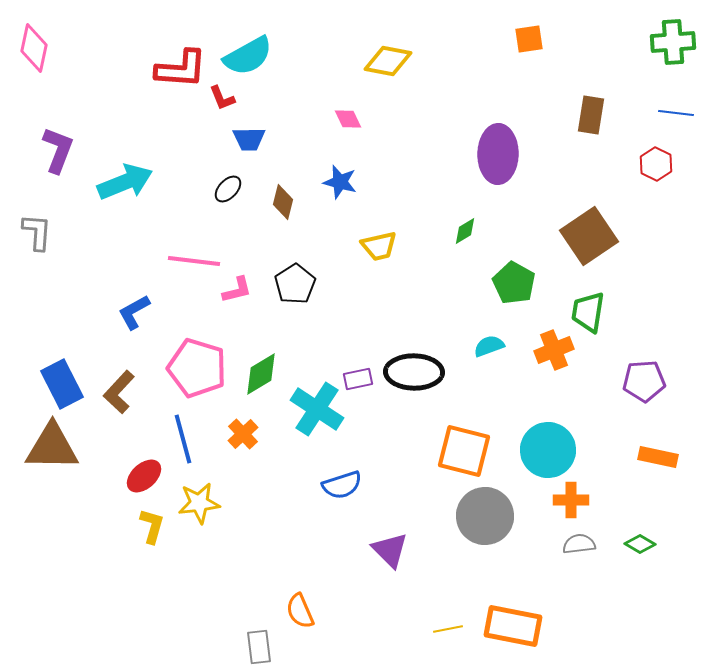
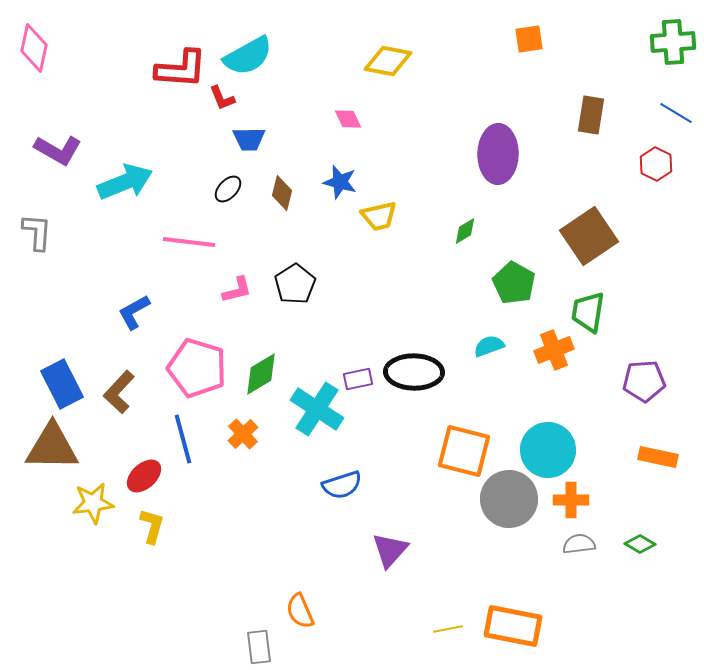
blue line at (676, 113): rotated 24 degrees clockwise
purple L-shape at (58, 150): rotated 99 degrees clockwise
brown diamond at (283, 202): moved 1 px left, 9 px up
yellow trapezoid at (379, 246): moved 30 px up
pink line at (194, 261): moved 5 px left, 19 px up
yellow star at (199, 503): moved 106 px left
gray circle at (485, 516): moved 24 px right, 17 px up
purple triangle at (390, 550): rotated 27 degrees clockwise
